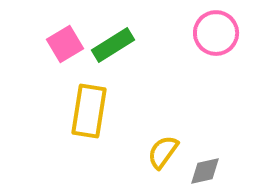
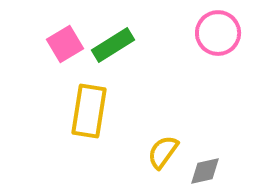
pink circle: moved 2 px right
